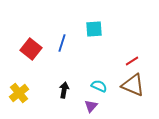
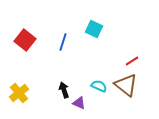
cyan square: rotated 30 degrees clockwise
blue line: moved 1 px right, 1 px up
red square: moved 6 px left, 9 px up
brown triangle: moved 7 px left; rotated 15 degrees clockwise
black arrow: rotated 28 degrees counterclockwise
purple triangle: moved 12 px left, 3 px up; rotated 48 degrees counterclockwise
